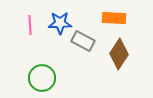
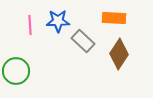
blue star: moved 2 px left, 2 px up
gray rectangle: rotated 15 degrees clockwise
green circle: moved 26 px left, 7 px up
